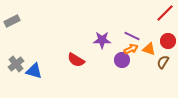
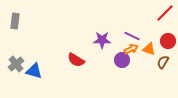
gray rectangle: moved 3 px right; rotated 56 degrees counterclockwise
